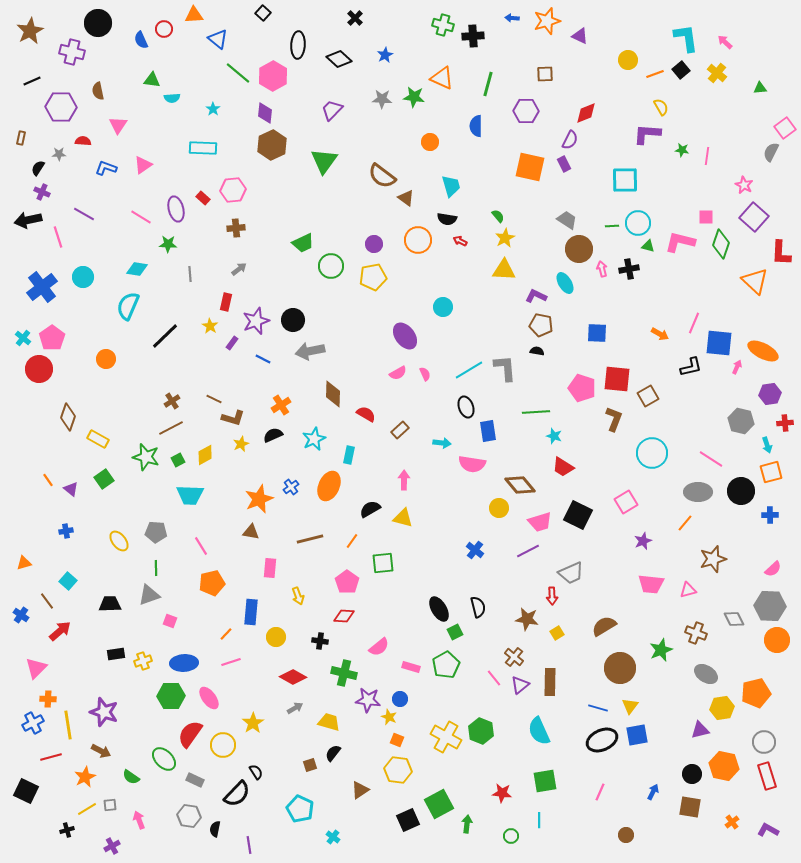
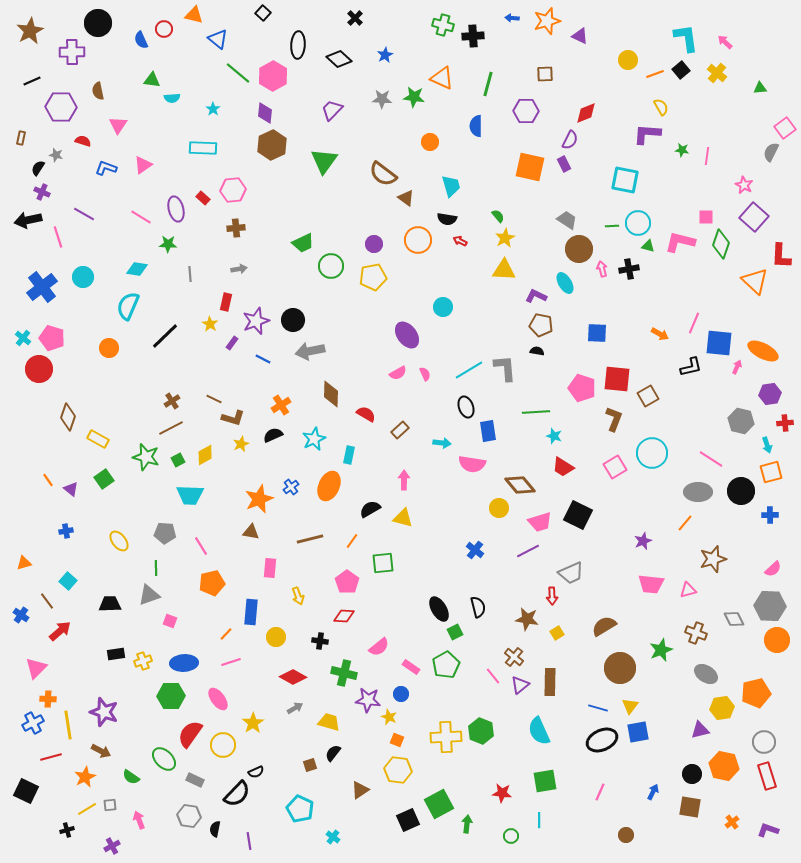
orange triangle at (194, 15): rotated 18 degrees clockwise
purple cross at (72, 52): rotated 15 degrees counterclockwise
red semicircle at (83, 141): rotated 14 degrees clockwise
gray star at (59, 154): moved 3 px left, 1 px down; rotated 16 degrees clockwise
brown semicircle at (382, 176): moved 1 px right, 2 px up
cyan square at (625, 180): rotated 12 degrees clockwise
red L-shape at (781, 253): moved 3 px down
gray arrow at (239, 269): rotated 28 degrees clockwise
yellow star at (210, 326): moved 2 px up
purple ellipse at (405, 336): moved 2 px right, 1 px up
pink pentagon at (52, 338): rotated 20 degrees counterclockwise
orange circle at (106, 359): moved 3 px right, 11 px up
brown diamond at (333, 394): moved 2 px left
pink square at (626, 502): moved 11 px left, 35 px up
gray pentagon at (156, 532): moved 9 px right, 1 px down
pink rectangle at (411, 667): rotated 18 degrees clockwise
pink line at (494, 678): moved 1 px left, 2 px up
pink ellipse at (209, 698): moved 9 px right, 1 px down
blue circle at (400, 699): moved 1 px right, 5 px up
blue square at (637, 735): moved 1 px right, 3 px up
yellow cross at (446, 737): rotated 32 degrees counterclockwise
black semicircle at (256, 772): rotated 98 degrees clockwise
purple L-shape at (768, 830): rotated 10 degrees counterclockwise
purple line at (249, 845): moved 4 px up
